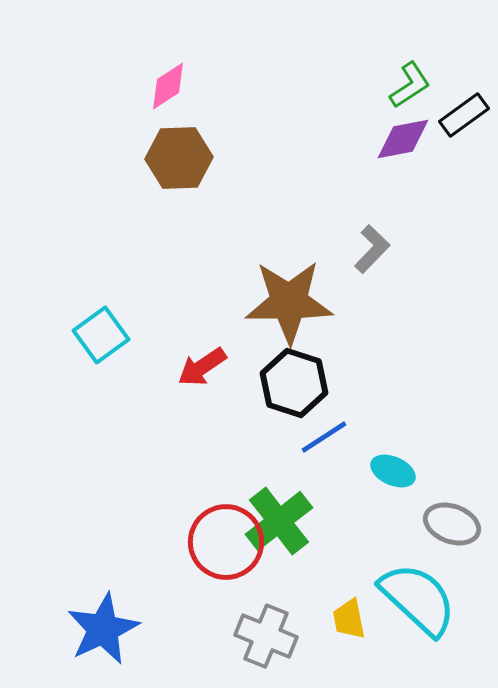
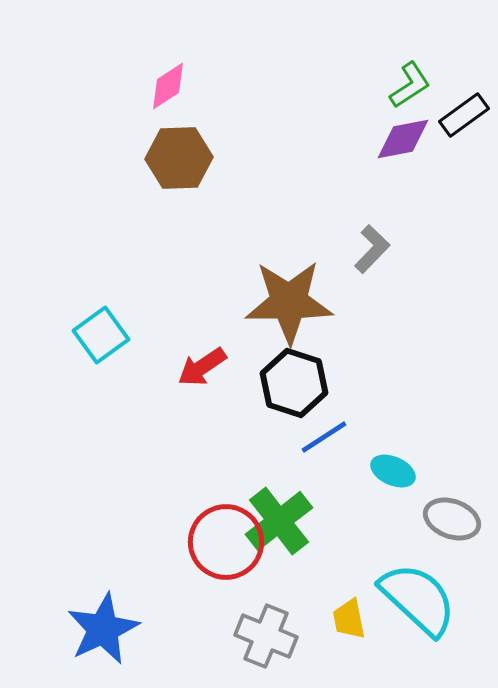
gray ellipse: moved 5 px up
